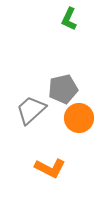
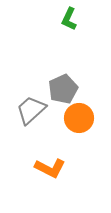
gray pentagon: rotated 12 degrees counterclockwise
